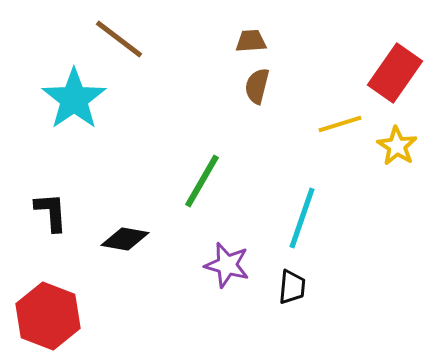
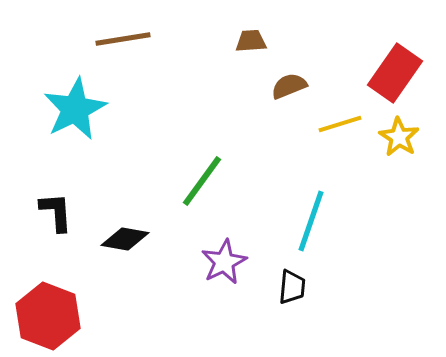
brown line: moved 4 px right; rotated 46 degrees counterclockwise
brown semicircle: moved 32 px right; rotated 54 degrees clockwise
cyan star: moved 1 px right, 10 px down; rotated 8 degrees clockwise
yellow star: moved 2 px right, 9 px up
green line: rotated 6 degrees clockwise
black L-shape: moved 5 px right
cyan line: moved 9 px right, 3 px down
purple star: moved 3 px left, 3 px up; rotated 30 degrees clockwise
